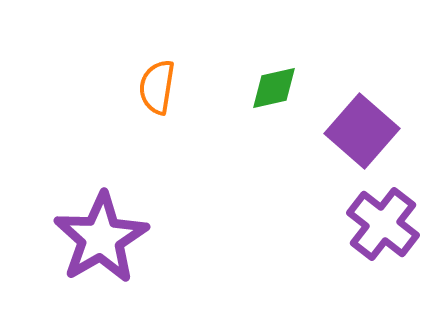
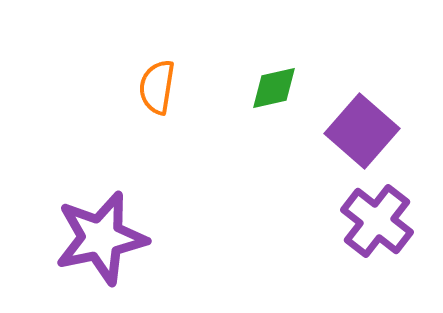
purple cross: moved 6 px left, 3 px up
purple star: rotated 18 degrees clockwise
